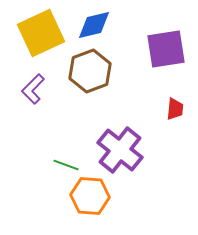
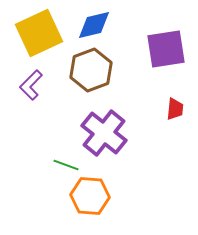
yellow square: moved 2 px left
brown hexagon: moved 1 px right, 1 px up
purple L-shape: moved 2 px left, 4 px up
purple cross: moved 16 px left, 17 px up
